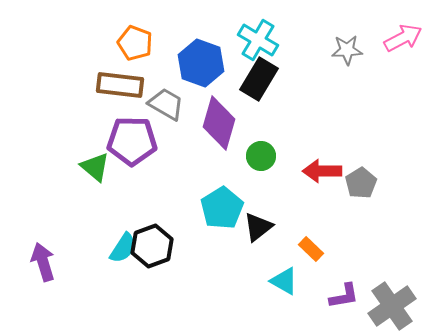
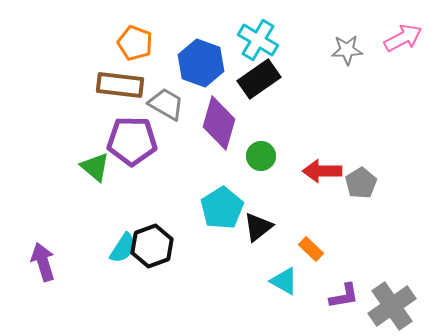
black rectangle: rotated 24 degrees clockwise
